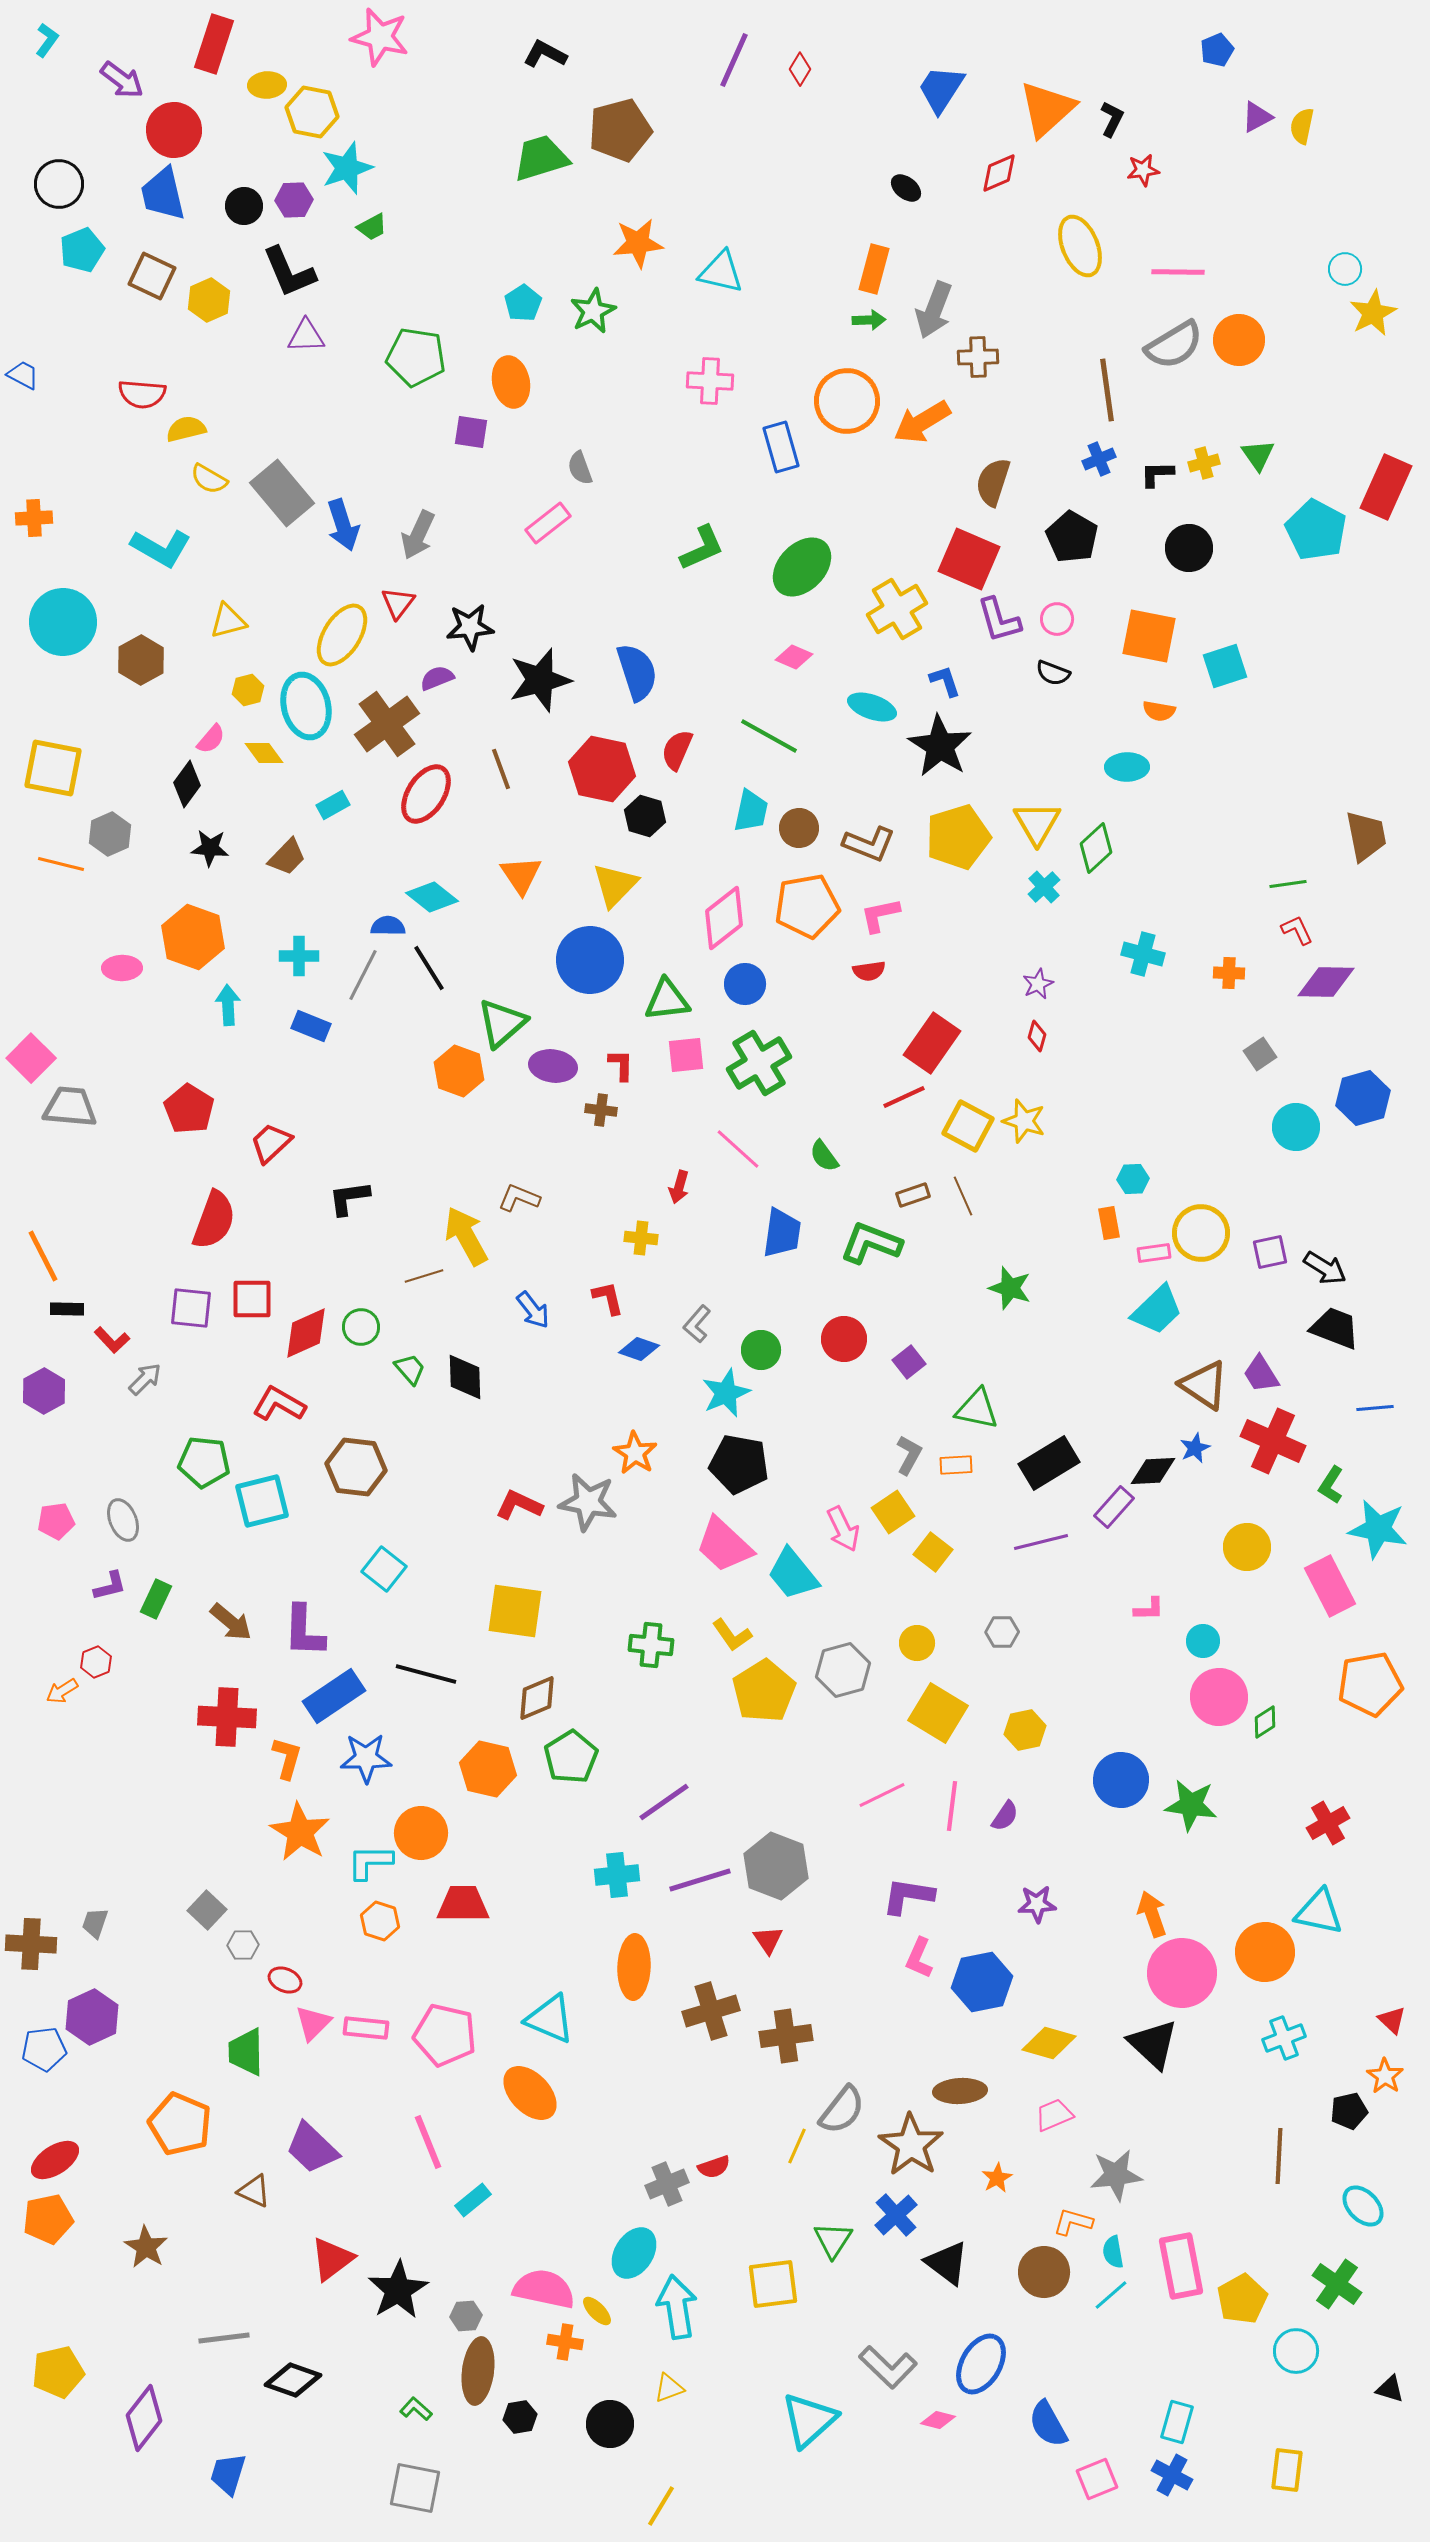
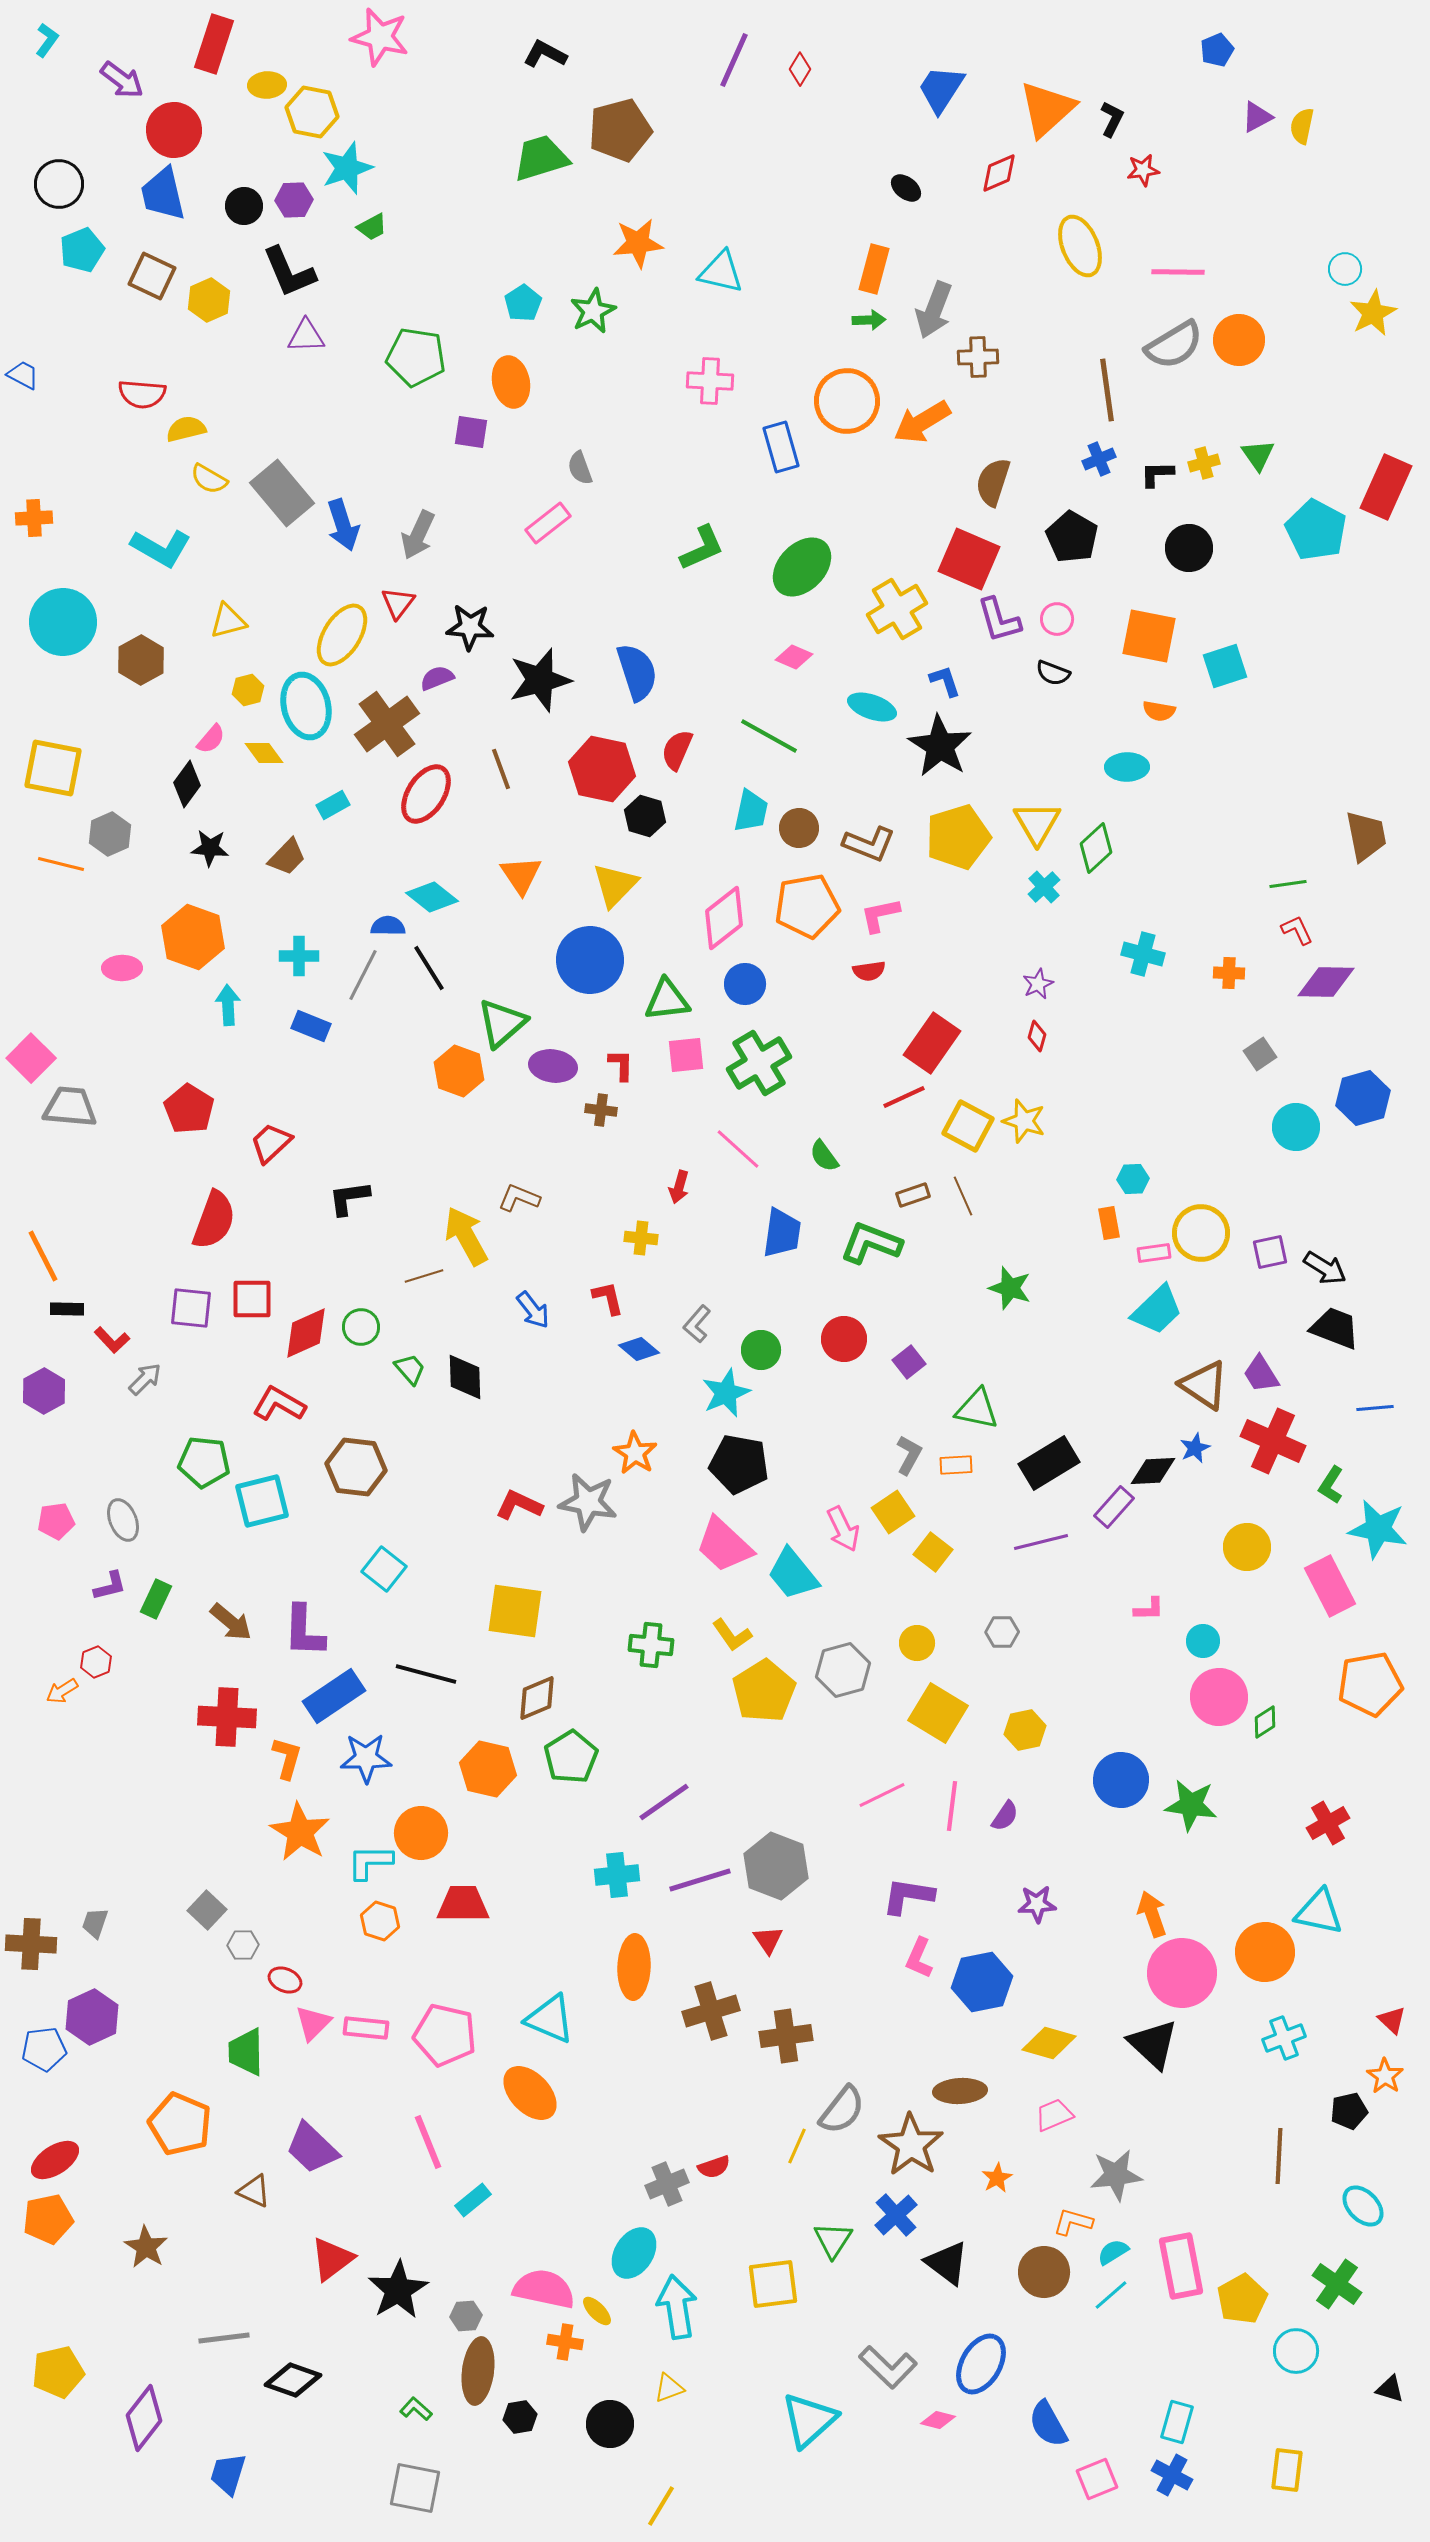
black star at (470, 627): rotated 9 degrees clockwise
blue diamond at (639, 1349): rotated 21 degrees clockwise
cyan semicircle at (1113, 2252): rotated 68 degrees clockwise
